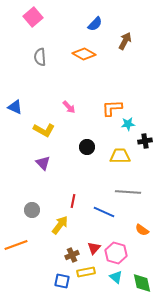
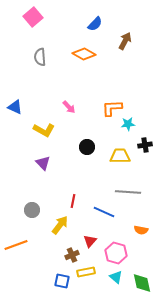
black cross: moved 4 px down
orange semicircle: moved 1 px left; rotated 24 degrees counterclockwise
red triangle: moved 4 px left, 7 px up
